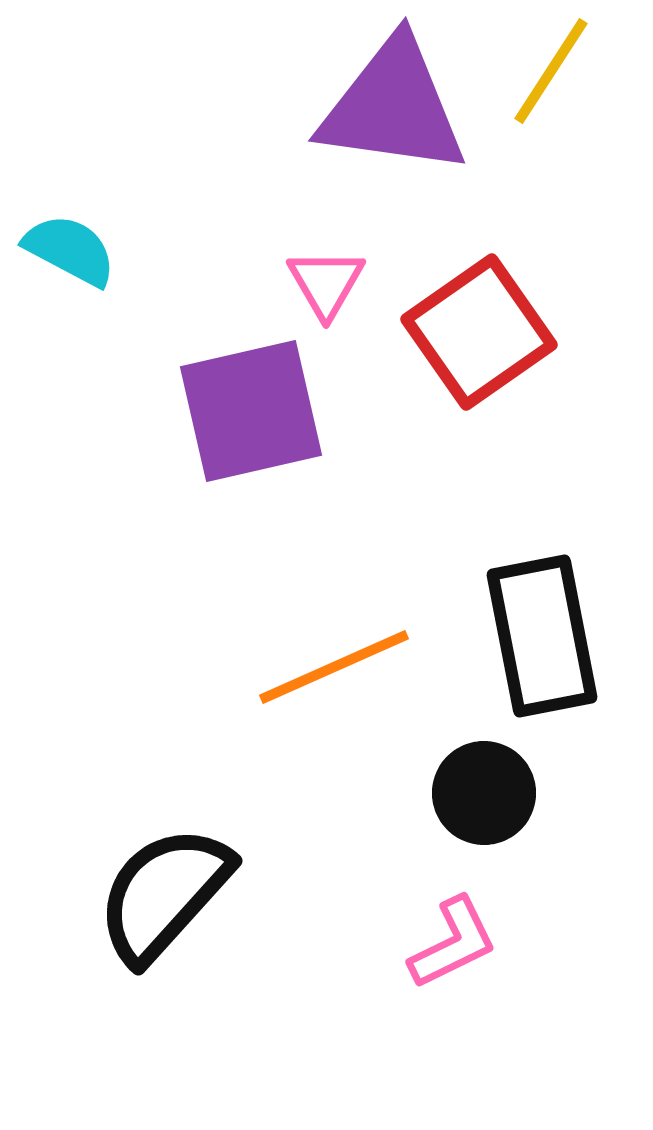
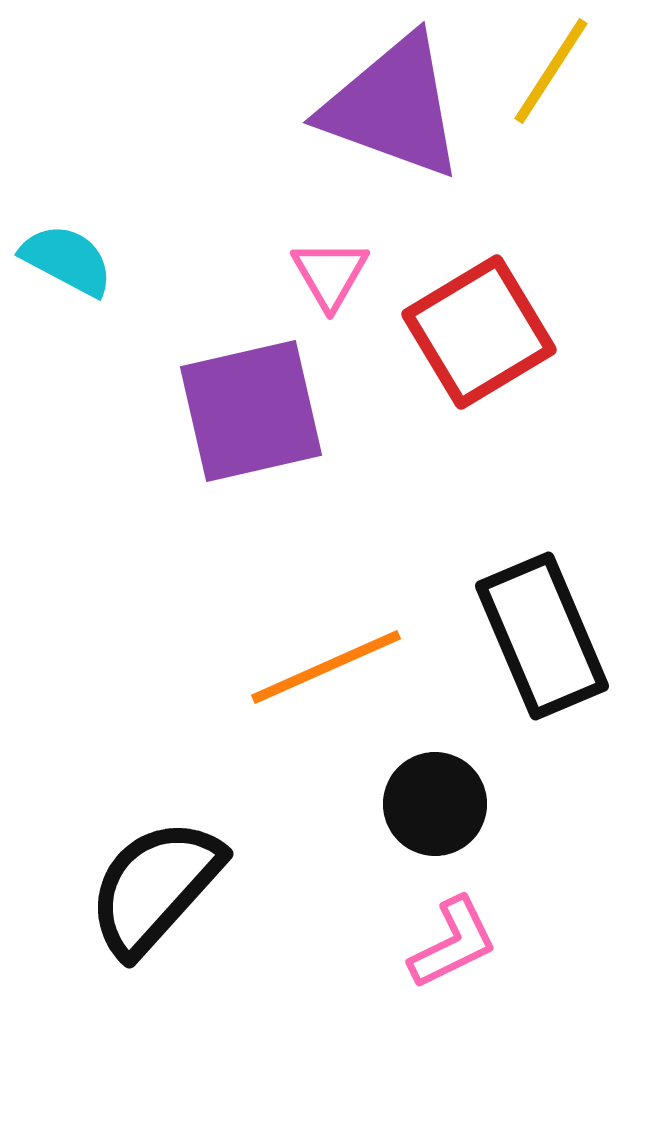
purple triangle: rotated 12 degrees clockwise
cyan semicircle: moved 3 px left, 10 px down
pink triangle: moved 4 px right, 9 px up
red square: rotated 4 degrees clockwise
black rectangle: rotated 12 degrees counterclockwise
orange line: moved 8 px left
black circle: moved 49 px left, 11 px down
black semicircle: moved 9 px left, 7 px up
